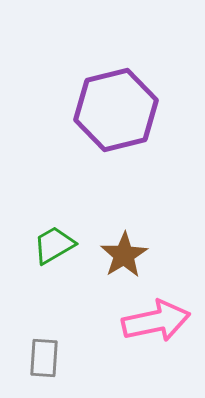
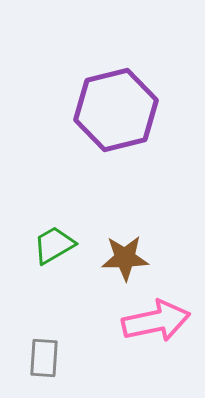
brown star: moved 1 px right, 3 px down; rotated 30 degrees clockwise
